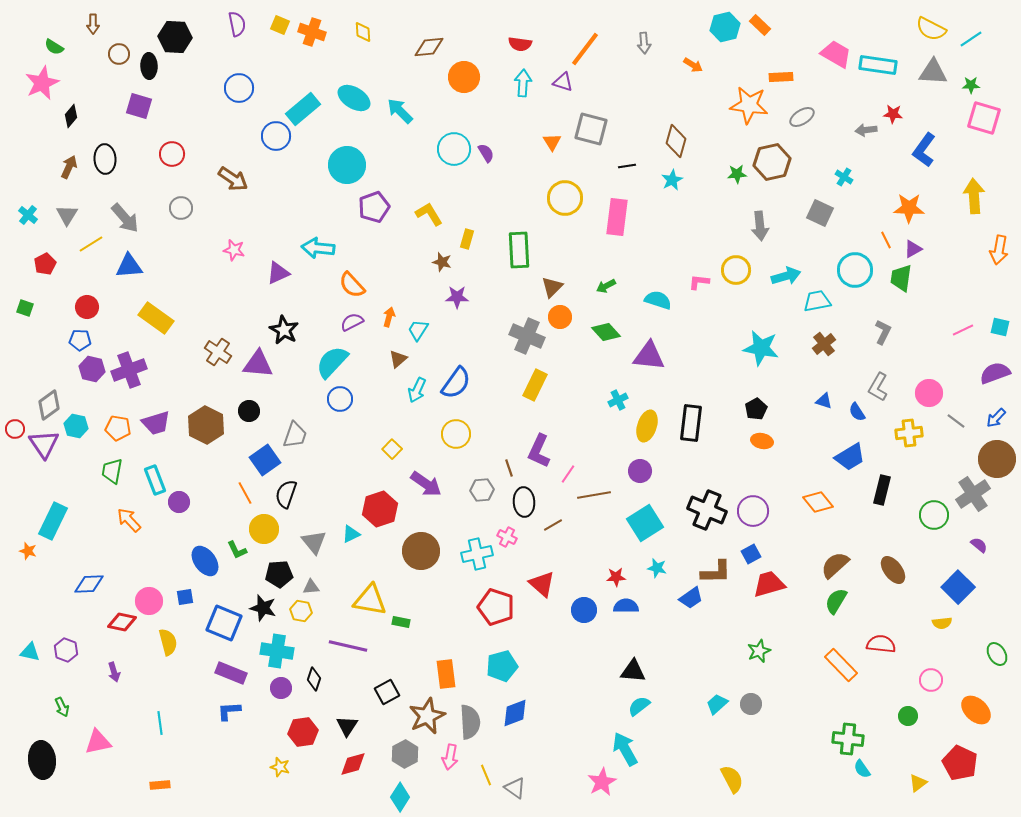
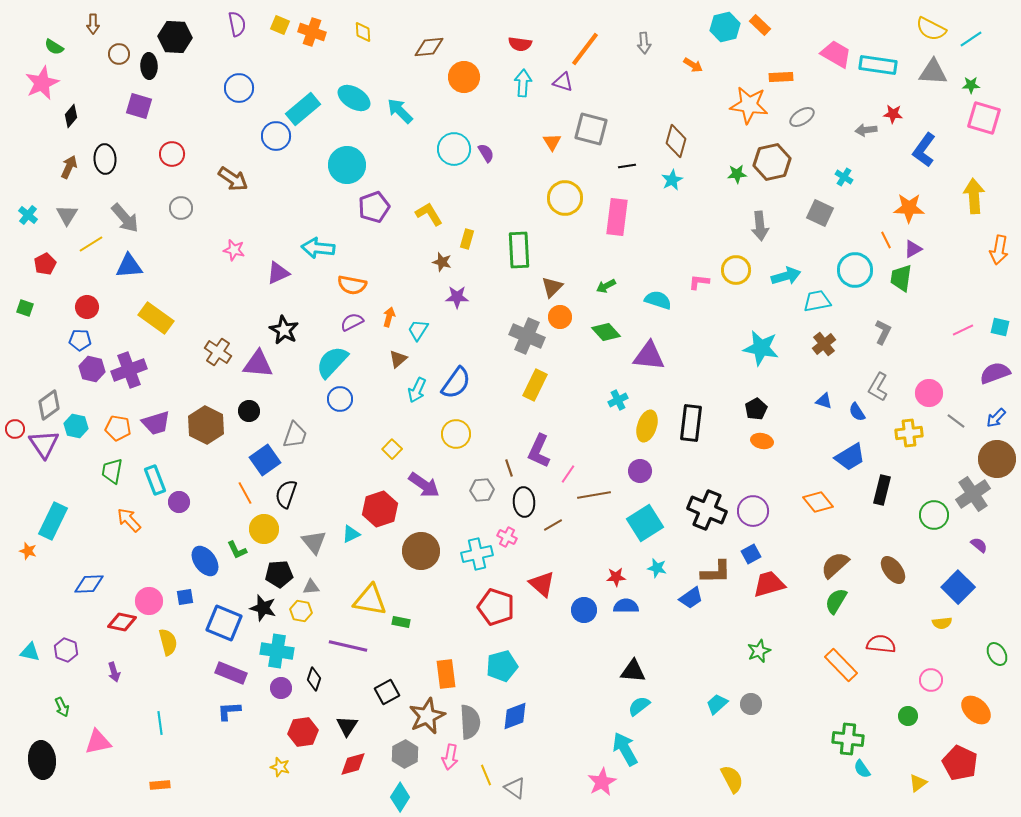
orange semicircle at (352, 285): rotated 36 degrees counterclockwise
purple arrow at (426, 484): moved 2 px left, 1 px down
blue diamond at (515, 713): moved 3 px down
